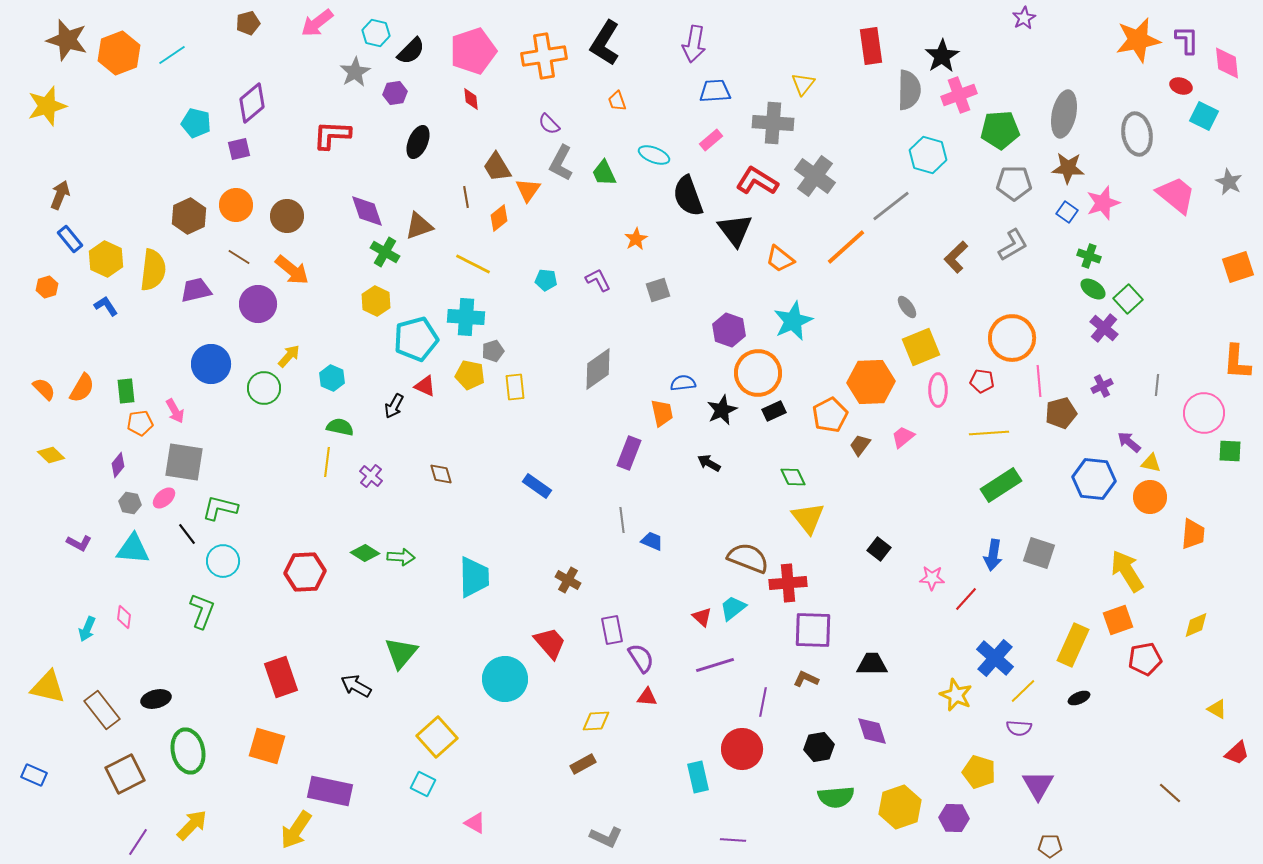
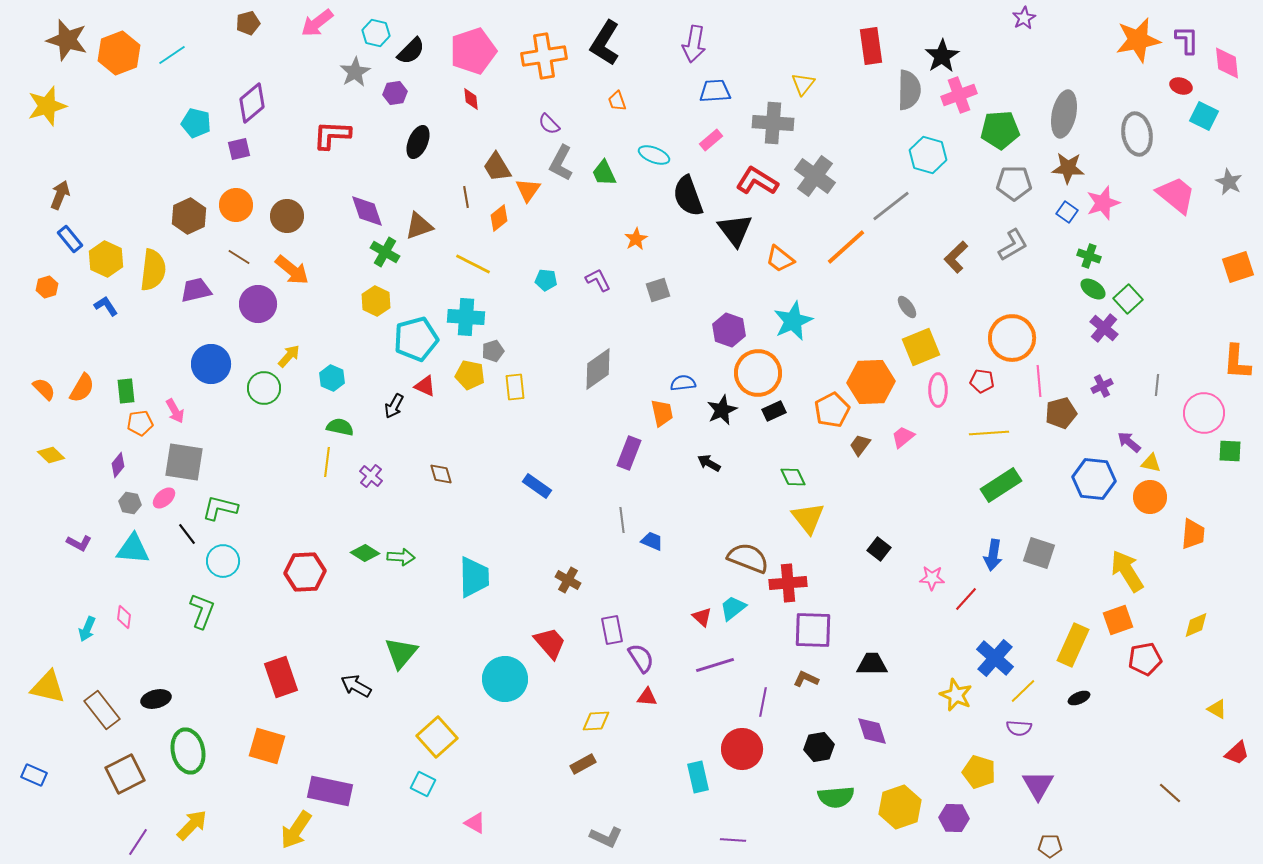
orange pentagon at (830, 415): moved 2 px right, 5 px up
